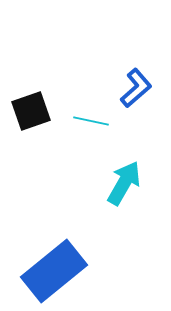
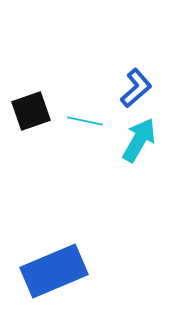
cyan line: moved 6 px left
cyan arrow: moved 15 px right, 43 px up
blue rectangle: rotated 16 degrees clockwise
